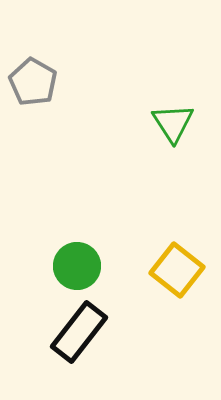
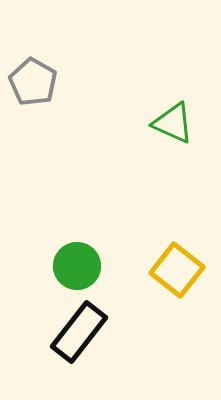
green triangle: rotated 33 degrees counterclockwise
